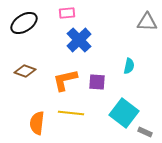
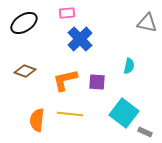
gray triangle: moved 1 px down; rotated 10 degrees clockwise
blue cross: moved 1 px right, 1 px up
yellow line: moved 1 px left, 1 px down
orange semicircle: moved 3 px up
